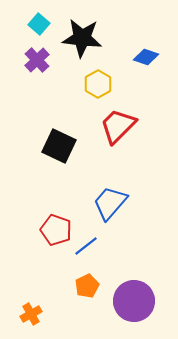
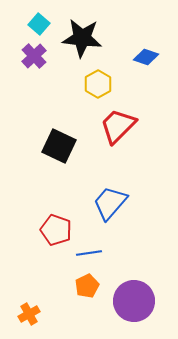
purple cross: moved 3 px left, 4 px up
blue line: moved 3 px right, 7 px down; rotated 30 degrees clockwise
orange cross: moved 2 px left
